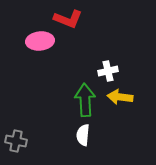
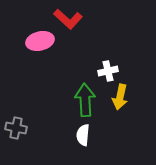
red L-shape: rotated 20 degrees clockwise
pink ellipse: rotated 8 degrees counterclockwise
yellow arrow: rotated 85 degrees counterclockwise
gray cross: moved 13 px up
